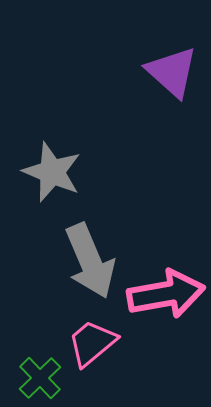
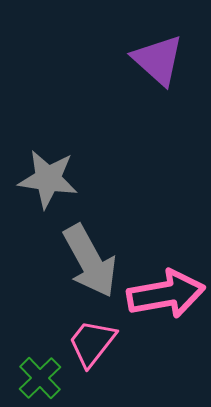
purple triangle: moved 14 px left, 12 px up
gray star: moved 4 px left, 7 px down; rotated 14 degrees counterclockwise
gray arrow: rotated 6 degrees counterclockwise
pink trapezoid: rotated 12 degrees counterclockwise
